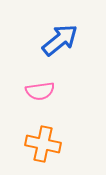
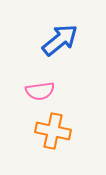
orange cross: moved 10 px right, 13 px up
